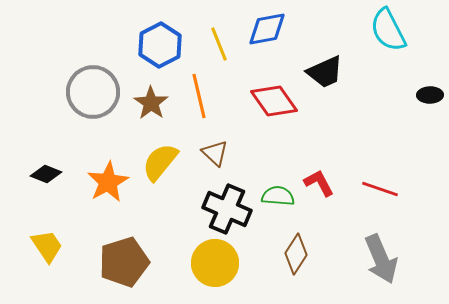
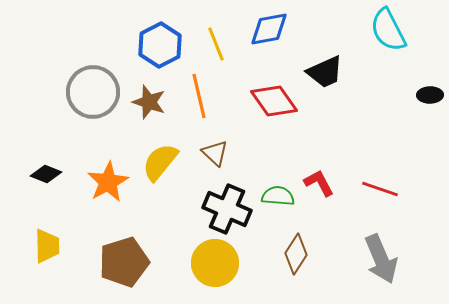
blue diamond: moved 2 px right
yellow line: moved 3 px left
brown star: moved 2 px left, 1 px up; rotated 16 degrees counterclockwise
yellow trapezoid: rotated 33 degrees clockwise
